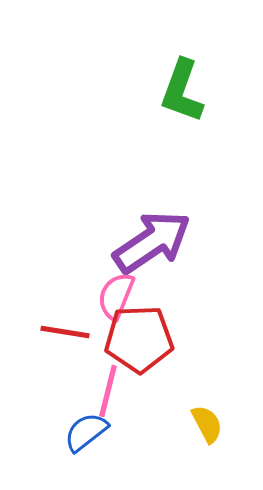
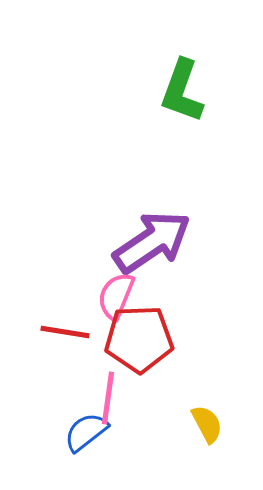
pink line: moved 7 px down; rotated 6 degrees counterclockwise
